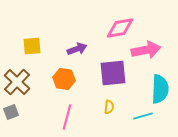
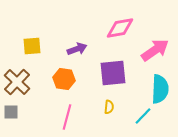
pink arrow: moved 9 px right; rotated 24 degrees counterclockwise
gray square: rotated 21 degrees clockwise
cyan line: rotated 30 degrees counterclockwise
